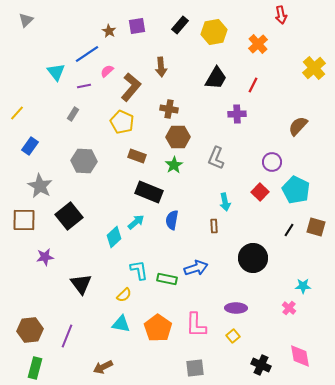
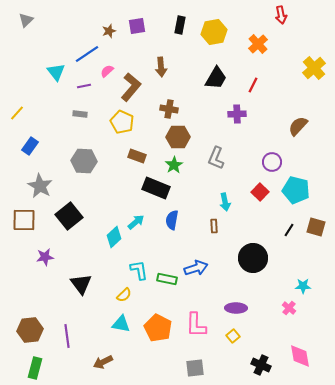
black rectangle at (180, 25): rotated 30 degrees counterclockwise
brown star at (109, 31): rotated 24 degrees clockwise
gray rectangle at (73, 114): moved 7 px right; rotated 64 degrees clockwise
cyan pentagon at (296, 190): rotated 12 degrees counterclockwise
black rectangle at (149, 192): moved 7 px right, 4 px up
orange pentagon at (158, 328): rotated 8 degrees counterclockwise
purple line at (67, 336): rotated 30 degrees counterclockwise
brown arrow at (103, 367): moved 5 px up
